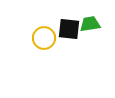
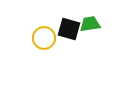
black square: rotated 10 degrees clockwise
